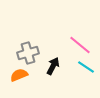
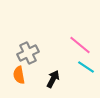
gray cross: rotated 10 degrees counterclockwise
black arrow: moved 13 px down
orange semicircle: rotated 78 degrees counterclockwise
